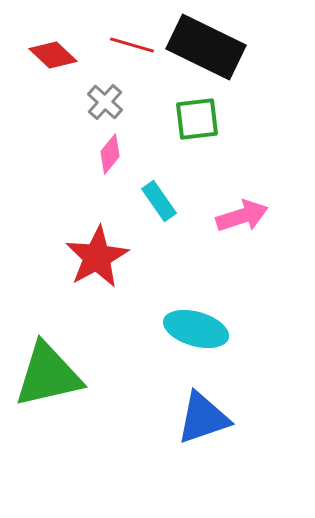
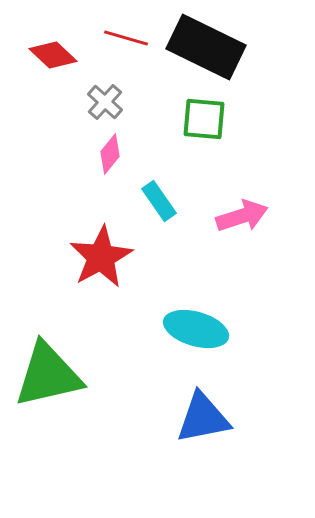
red line: moved 6 px left, 7 px up
green square: moved 7 px right; rotated 12 degrees clockwise
red star: moved 4 px right
blue triangle: rotated 8 degrees clockwise
